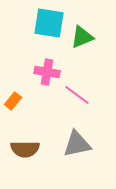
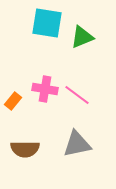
cyan square: moved 2 px left
pink cross: moved 2 px left, 17 px down
